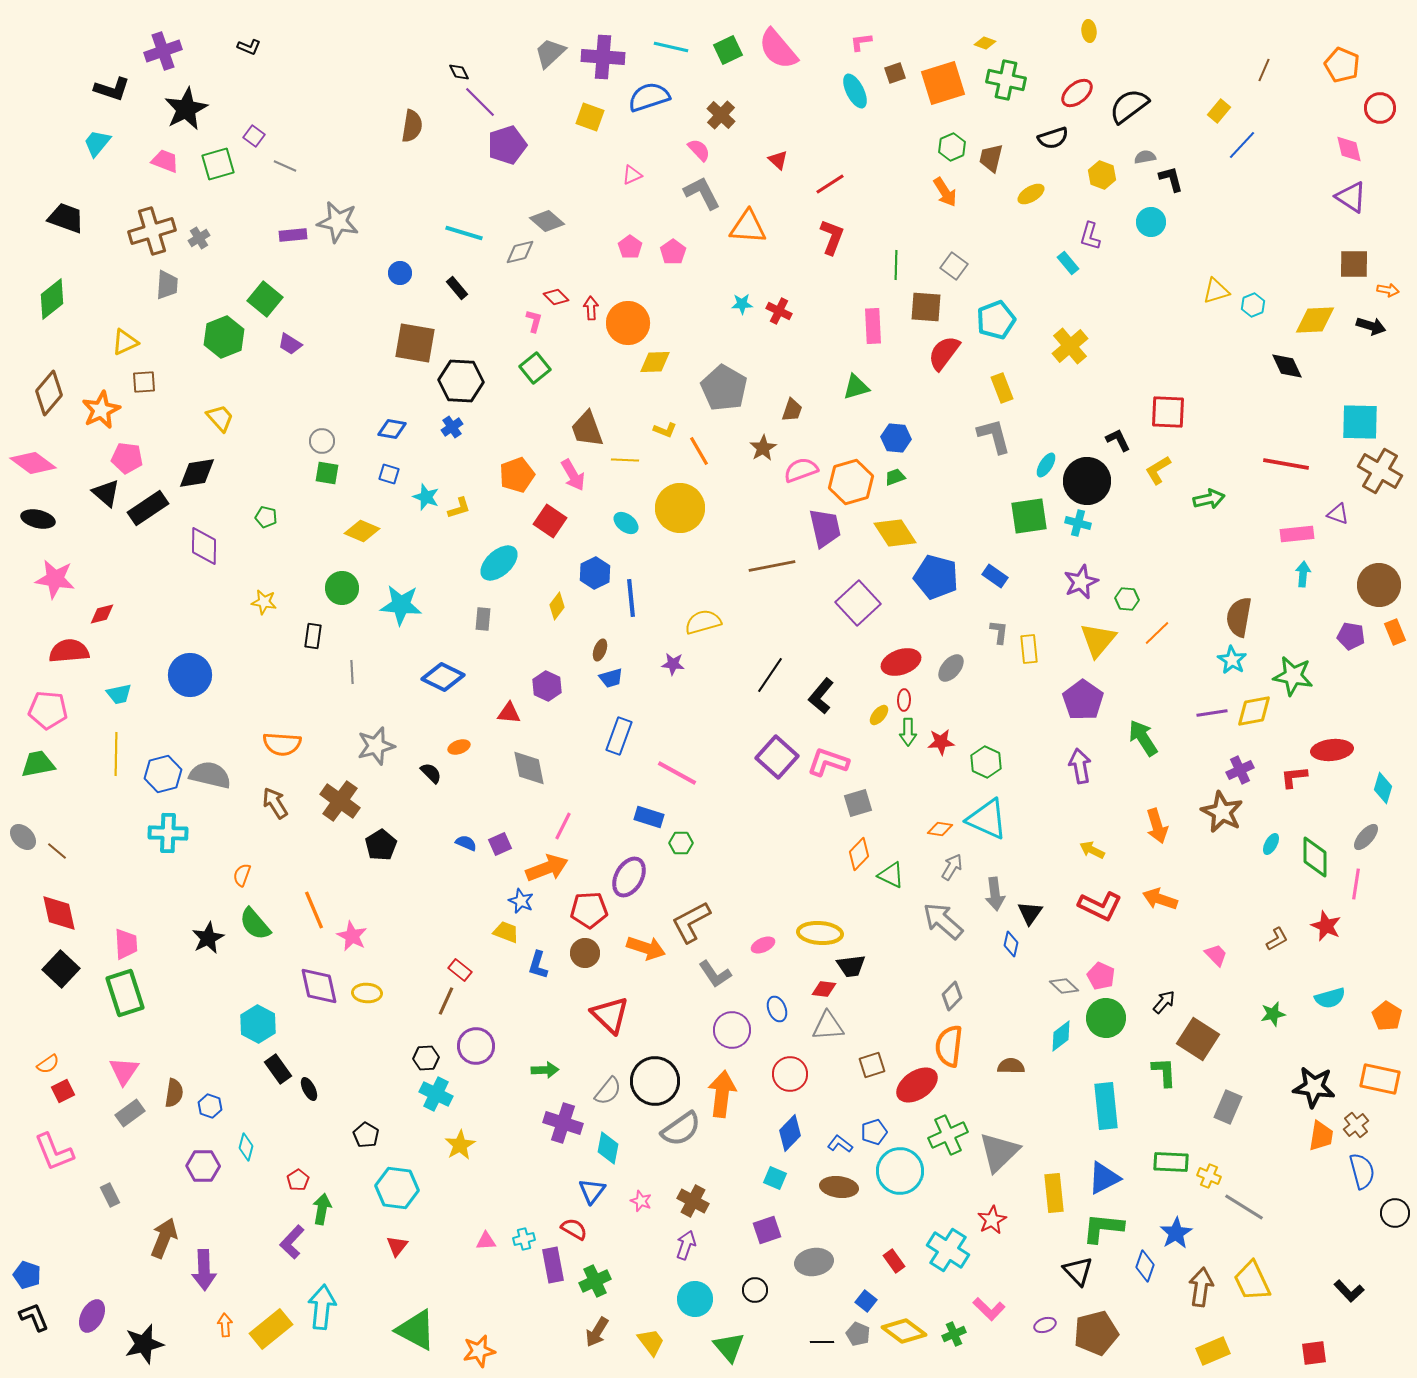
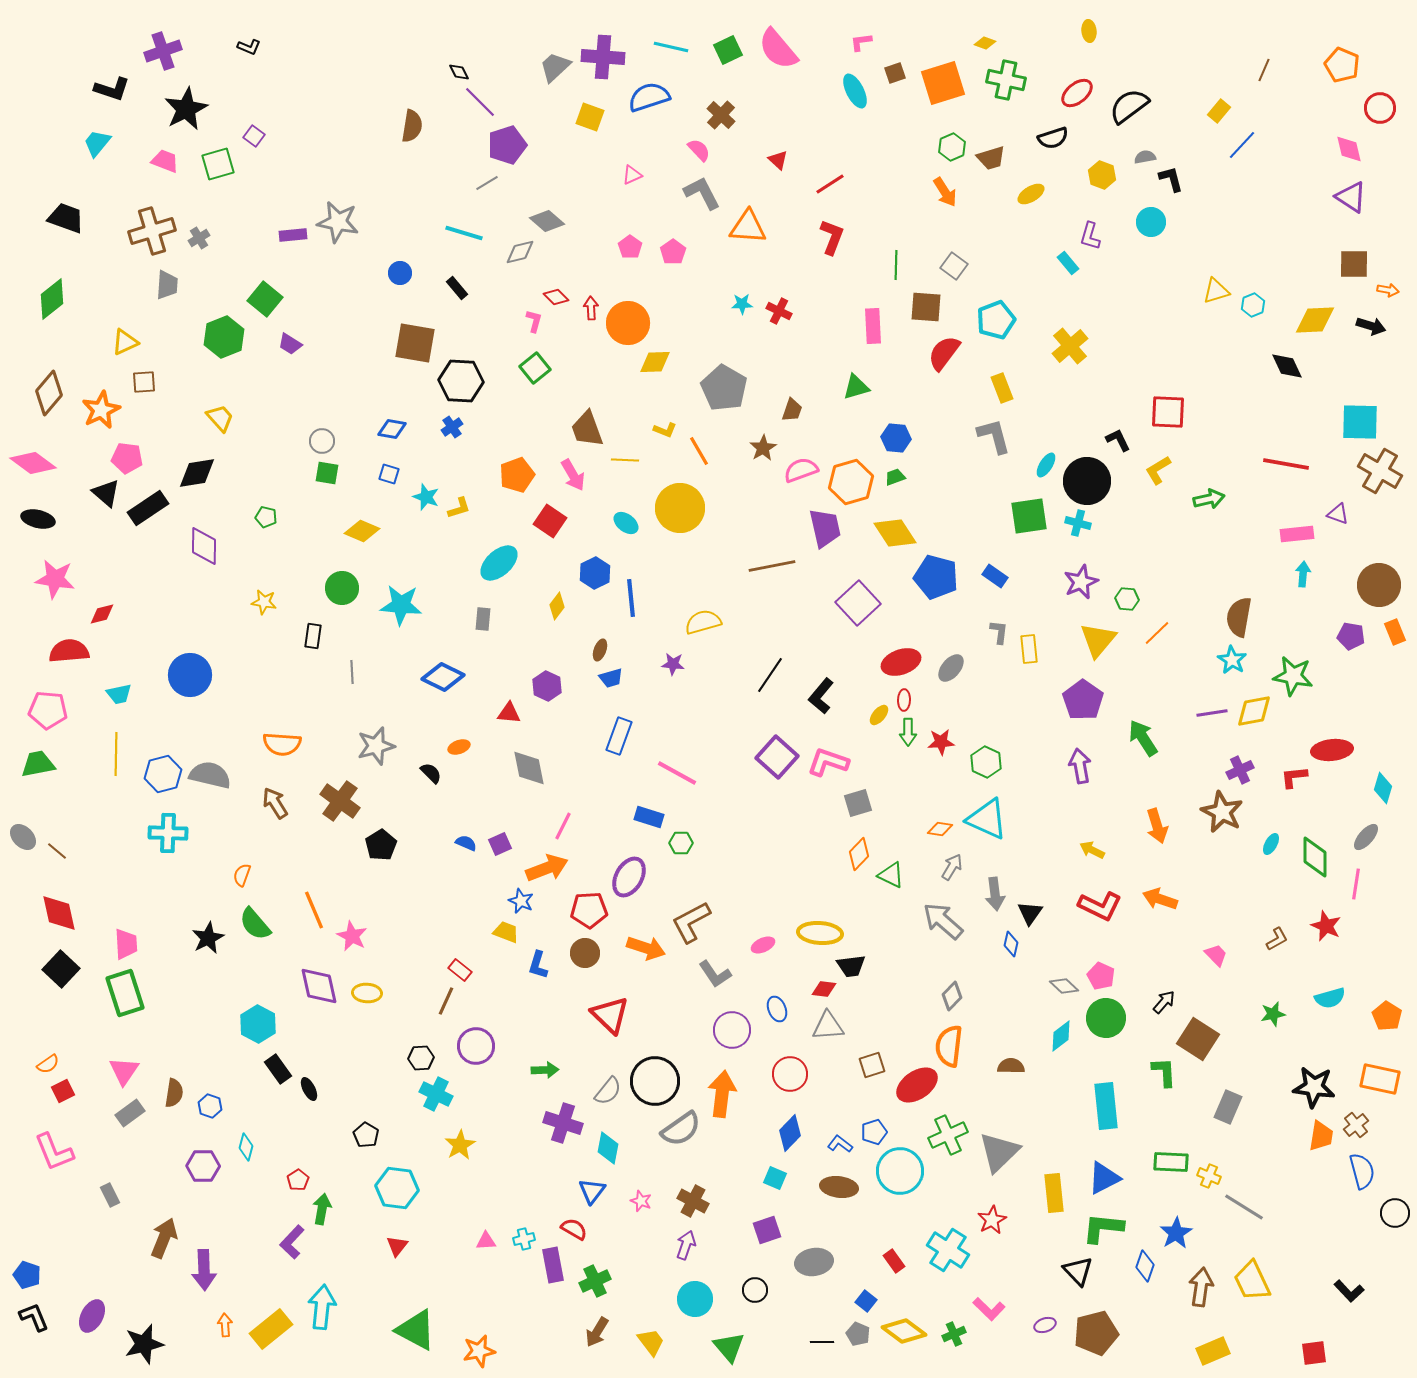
gray trapezoid at (550, 53): moved 5 px right, 14 px down
brown trapezoid at (991, 158): rotated 120 degrees counterclockwise
gray line at (285, 166): moved 202 px right, 17 px down; rotated 55 degrees counterclockwise
black hexagon at (426, 1058): moved 5 px left
